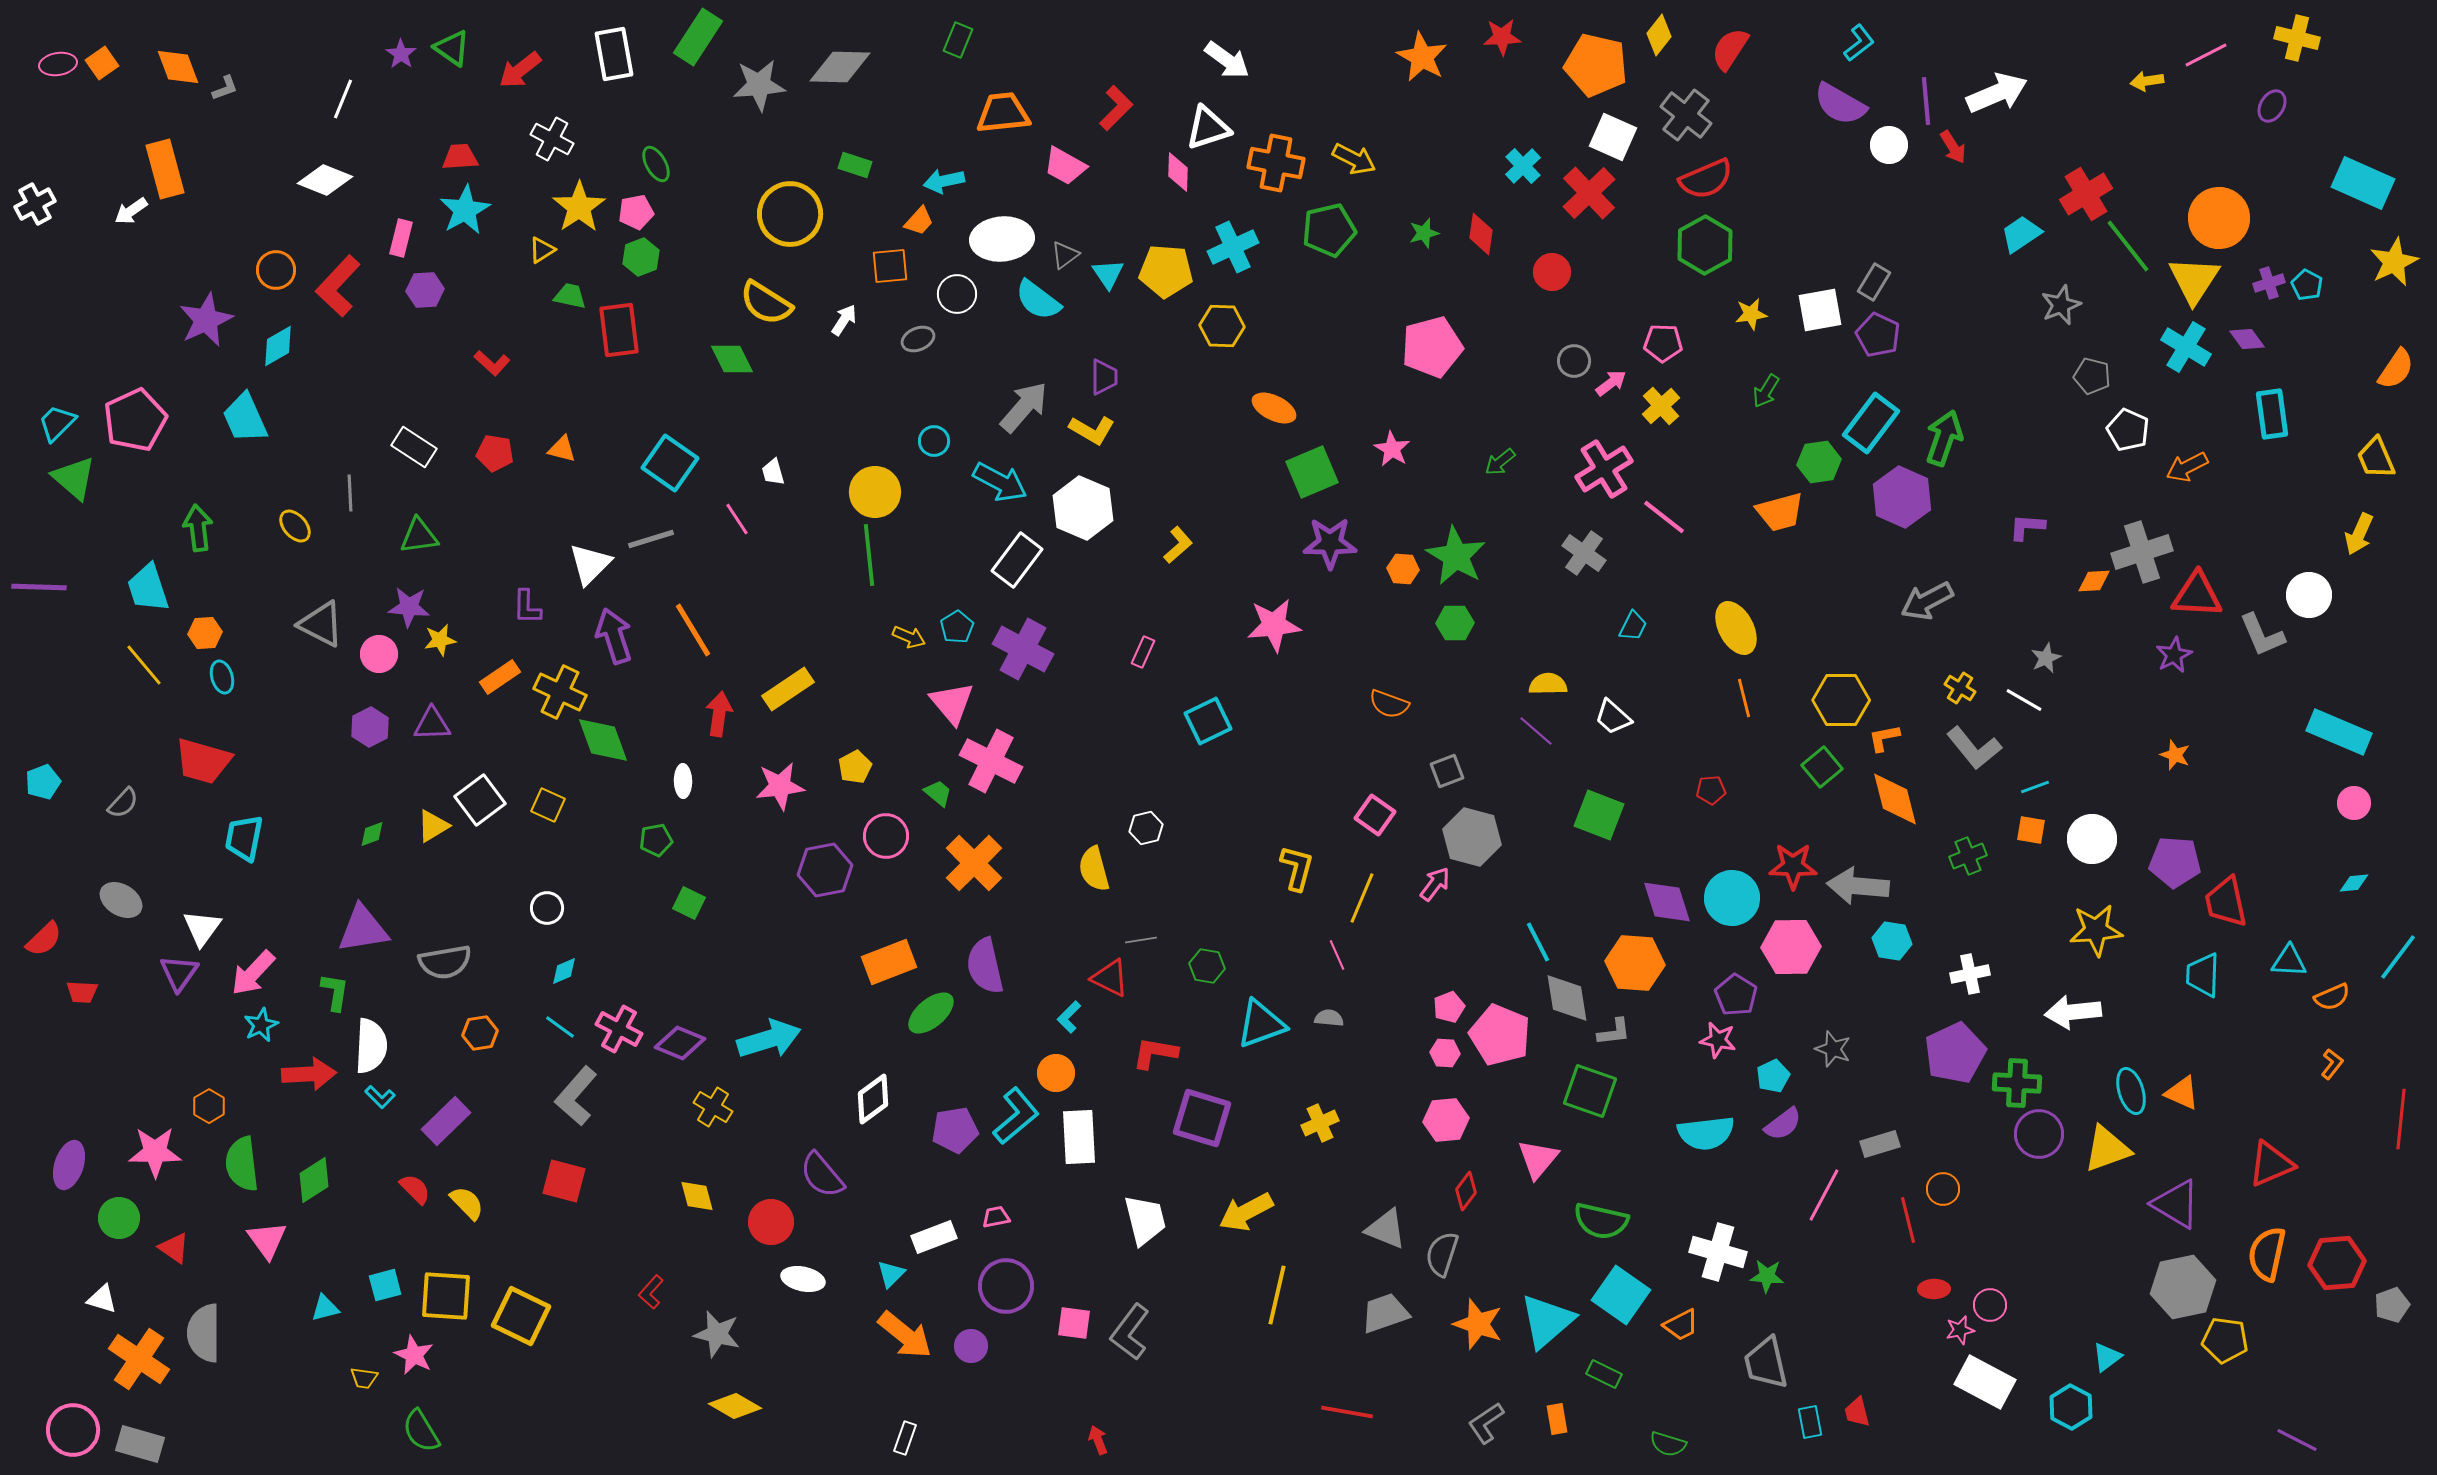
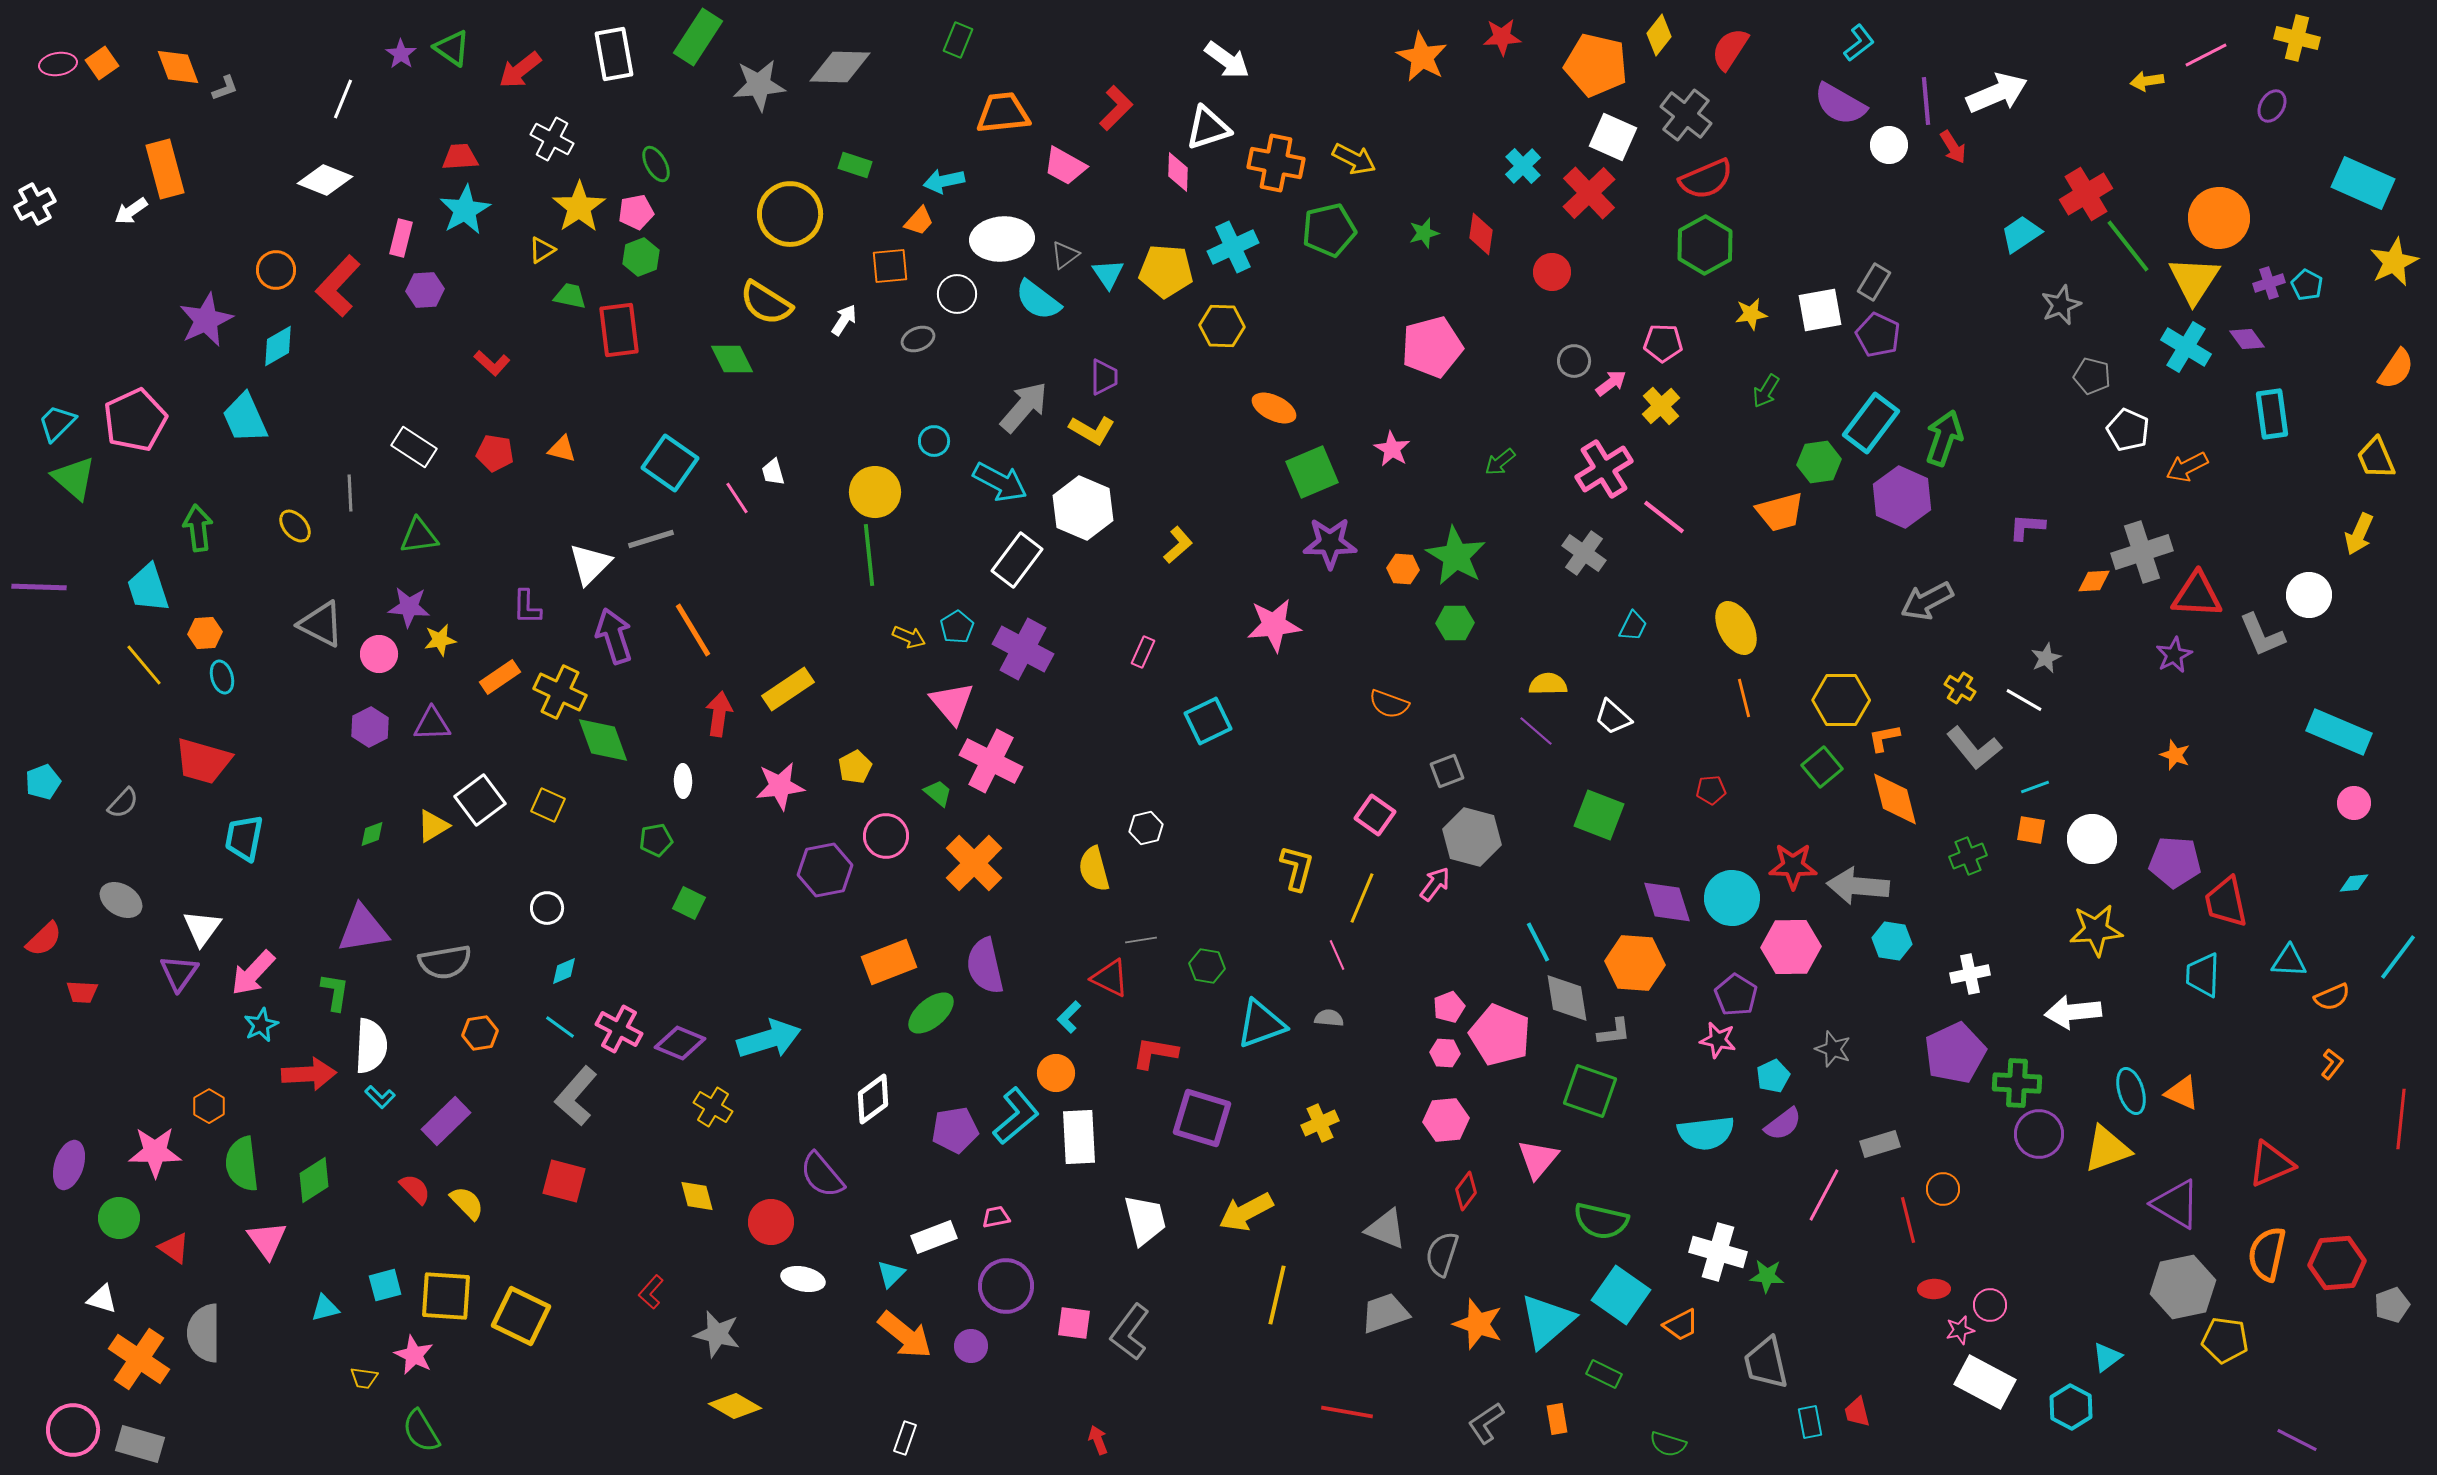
pink line at (737, 519): moved 21 px up
